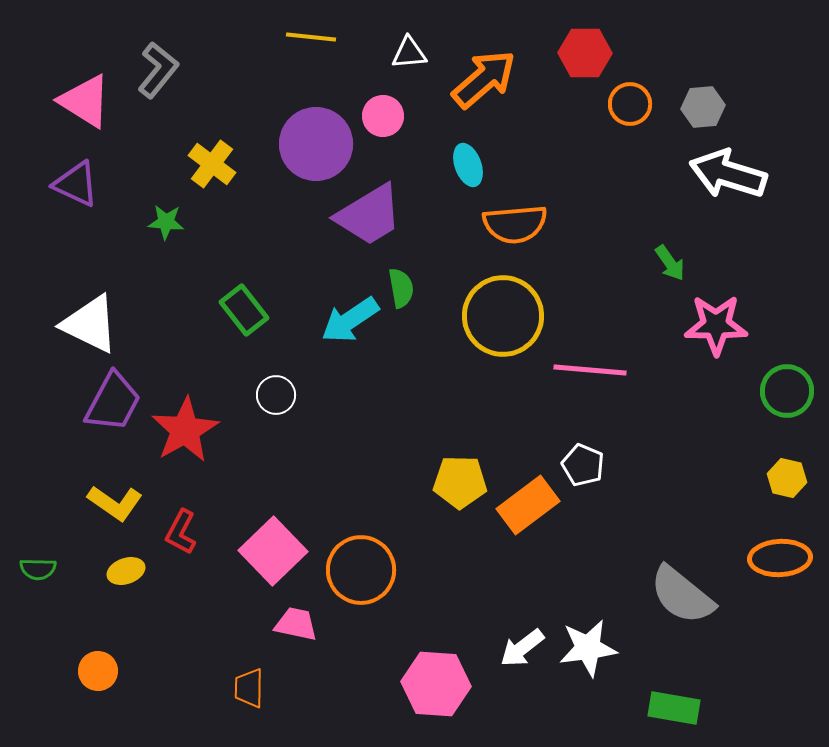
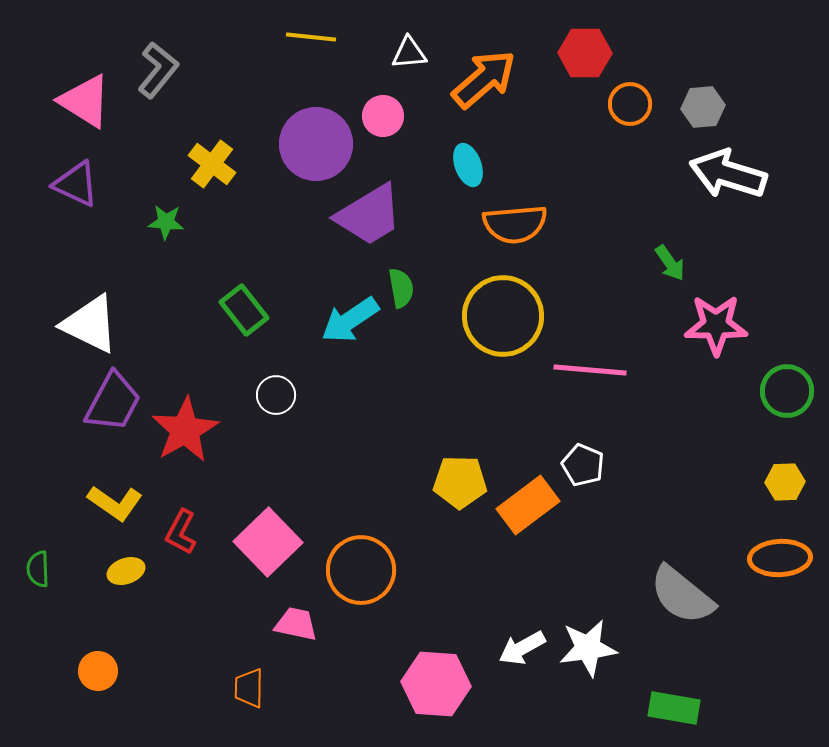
yellow hexagon at (787, 478): moved 2 px left, 4 px down; rotated 15 degrees counterclockwise
pink square at (273, 551): moved 5 px left, 9 px up
green semicircle at (38, 569): rotated 87 degrees clockwise
white arrow at (522, 648): rotated 9 degrees clockwise
